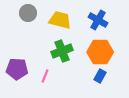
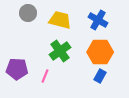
green cross: moved 2 px left; rotated 15 degrees counterclockwise
